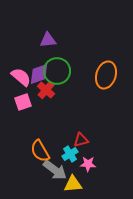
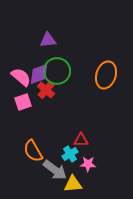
red triangle: rotated 14 degrees clockwise
orange semicircle: moved 7 px left
